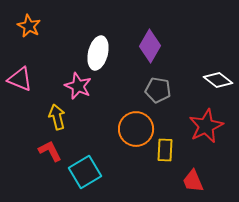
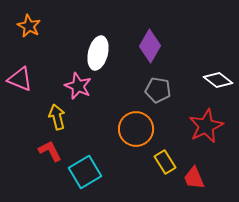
yellow rectangle: moved 12 px down; rotated 35 degrees counterclockwise
red trapezoid: moved 1 px right, 3 px up
